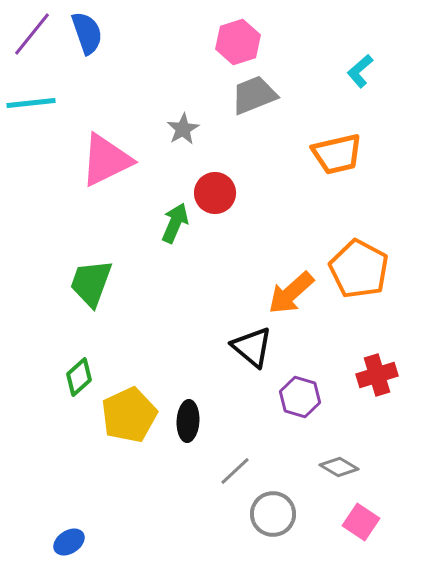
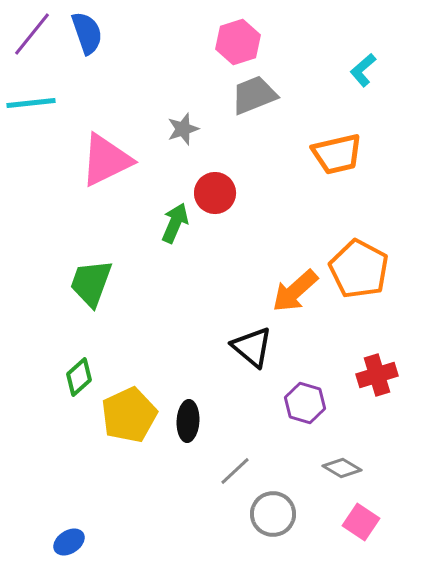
cyan L-shape: moved 3 px right, 1 px up
gray star: rotated 12 degrees clockwise
orange arrow: moved 4 px right, 2 px up
purple hexagon: moved 5 px right, 6 px down
gray diamond: moved 3 px right, 1 px down
